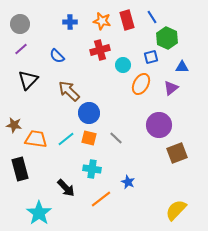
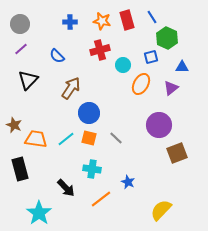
brown arrow: moved 2 px right, 3 px up; rotated 80 degrees clockwise
brown star: rotated 14 degrees clockwise
yellow semicircle: moved 15 px left
